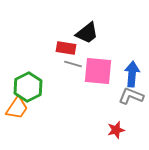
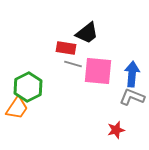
gray L-shape: moved 1 px right, 1 px down
